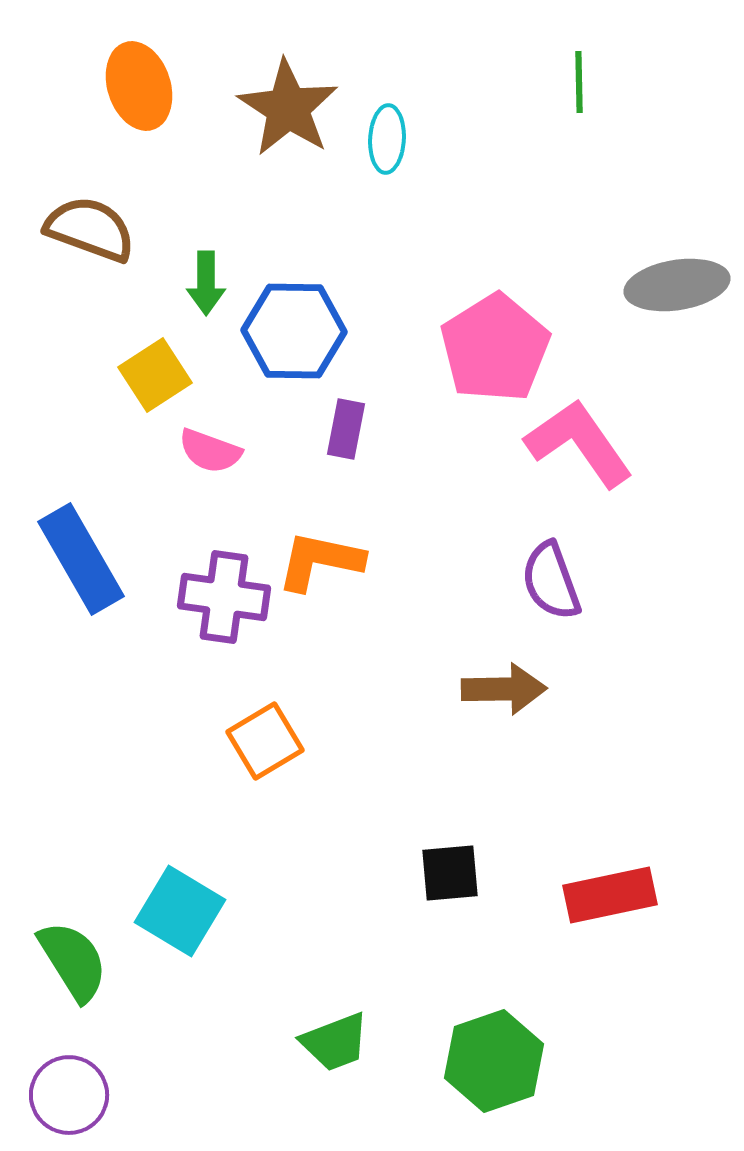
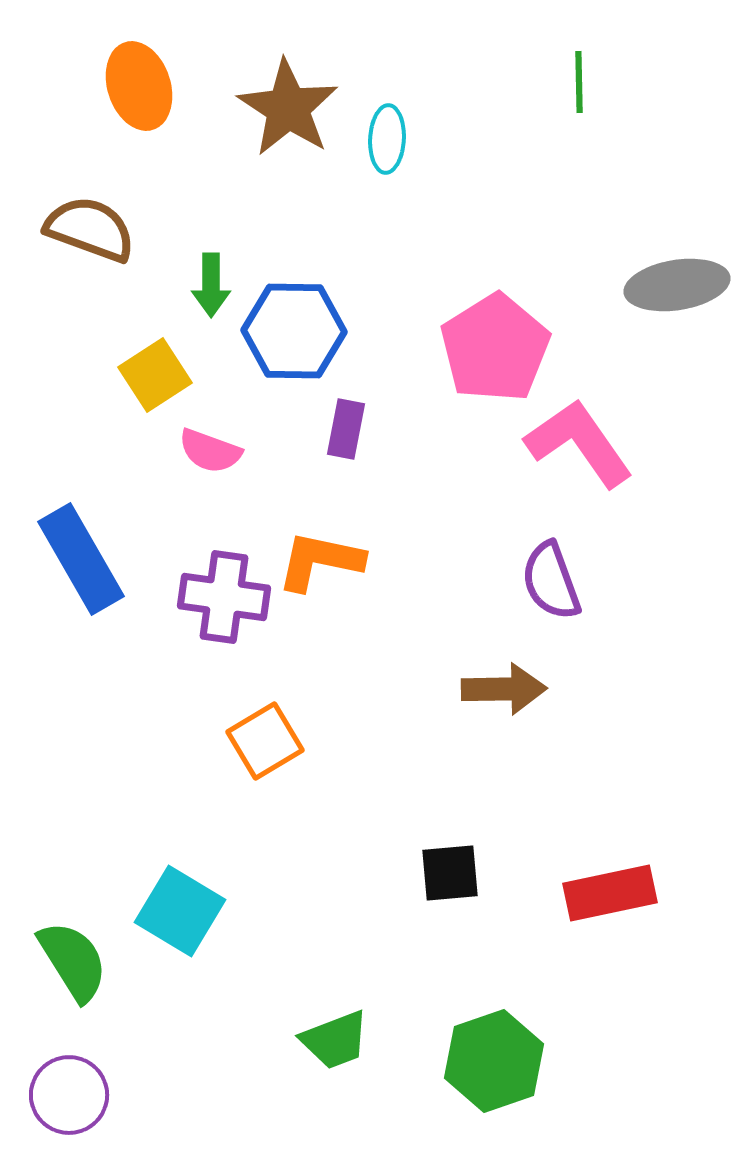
green arrow: moved 5 px right, 2 px down
red rectangle: moved 2 px up
green trapezoid: moved 2 px up
